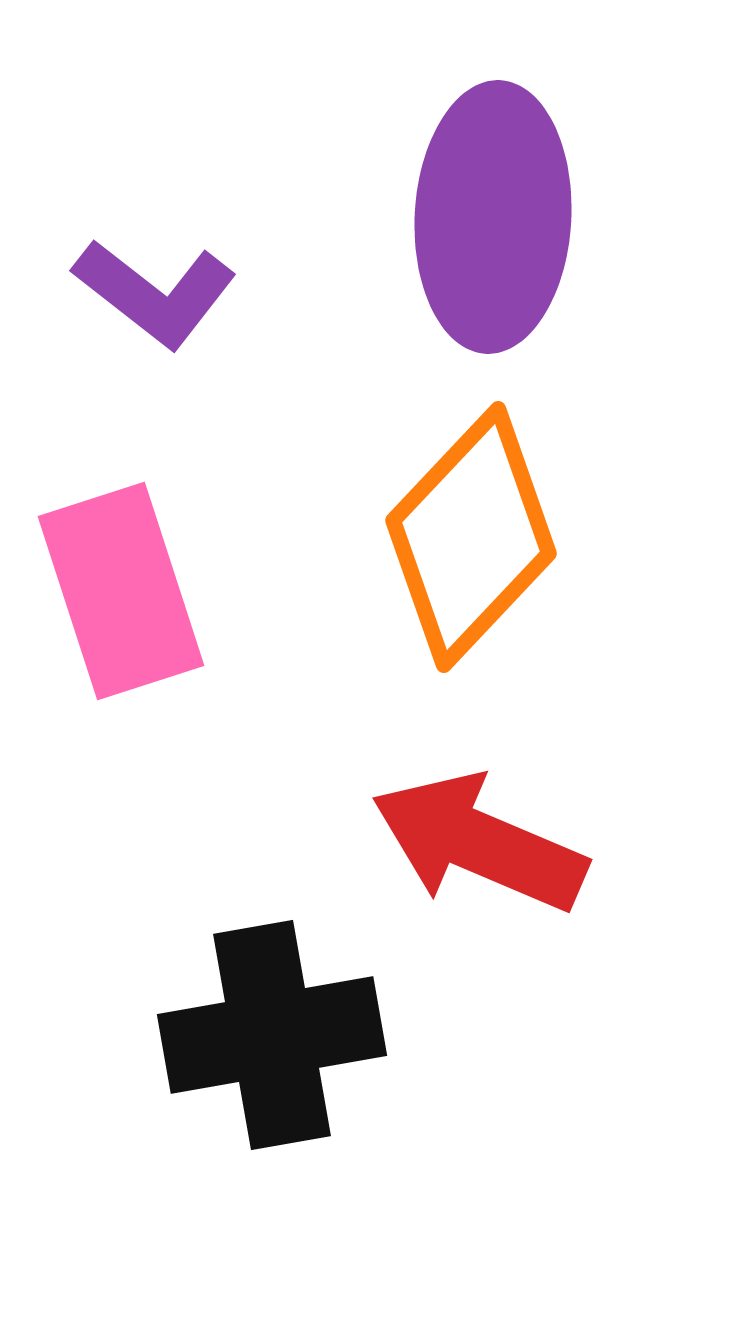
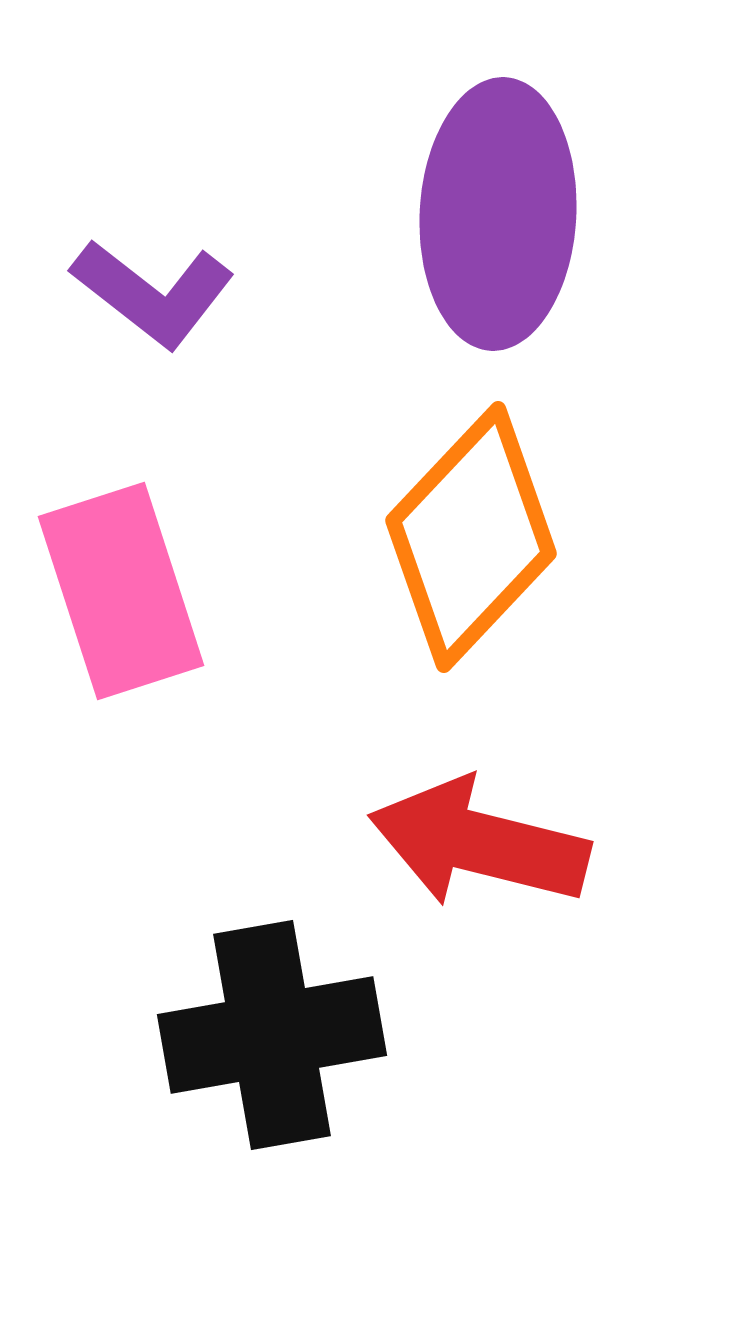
purple ellipse: moved 5 px right, 3 px up
purple L-shape: moved 2 px left
red arrow: rotated 9 degrees counterclockwise
